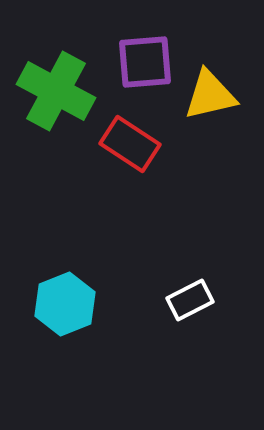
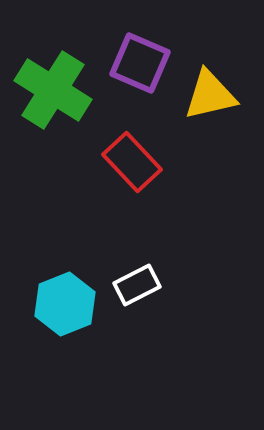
purple square: moved 5 px left, 1 px down; rotated 28 degrees clockwise
green cross: moved 3 px left, 1 px up; rotated 4 degrees clockwise
red rectangle: moved 2 px right, 18 px down; rotated 14 degrees clockwise
white rectangle: moved 53 px left, 15 px up
